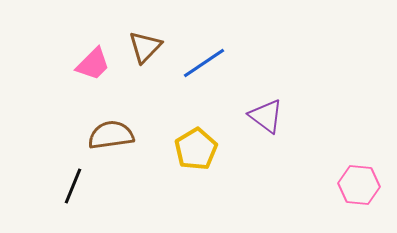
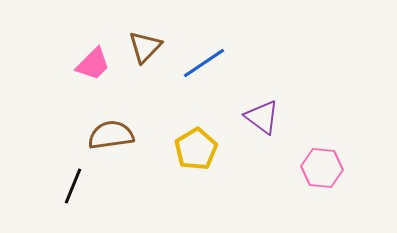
purple triangle: moved 4 px left, 1 px down
pink hexagon: moved 37 px left, 17 px up
